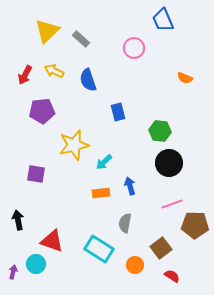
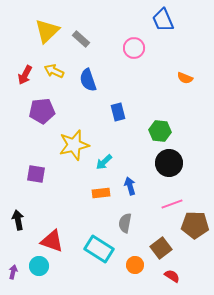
cyan circle: moved 3 px right, 2 px down
